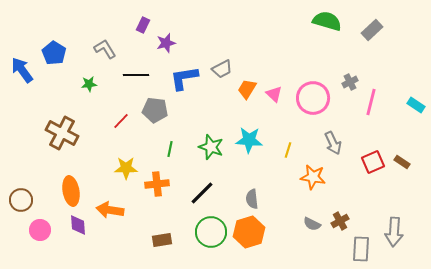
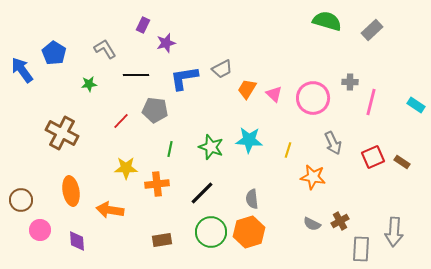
gray cross at (350, 82): rotated 28 degrees clockwise
red square at (373, 162): moved 5 px up
purple diamond at (78, 225): moved 1 px left, 16 px down
